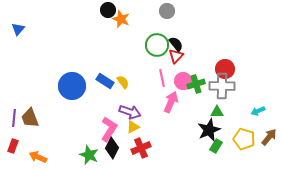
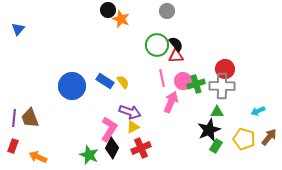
red triangle: rotated 42 degrees clockwise
